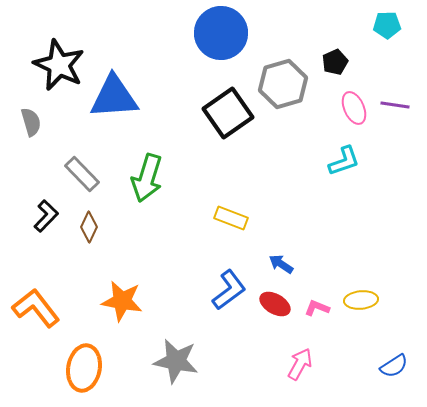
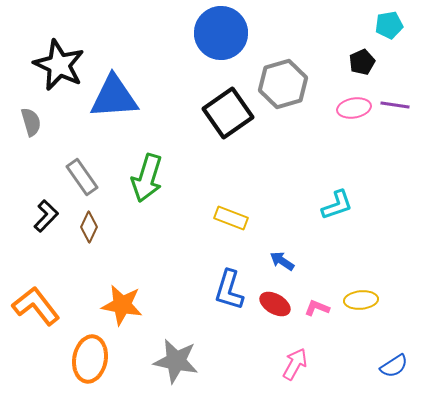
cyan pentagon: moved 2 px right; rotated 8 degrees counterclockwise
black pentagon: moved 27 px right
pink ellipse: rotated 76 degrees counterclockwise
cyan L-shape: moved 7 px left, 44 px down
gray rectangle: moved 3 px down; rotated 9 degrees clockwise
blue arrow: moved 1 px right, 3 px up
blue L-shape: rotated 144 degrees clockwise
orange star: moved 4 px down
orange L-shape: moved 2 px up
pink arrow: moved 5 px left
orange ellipse: moved 6 px right, 9 px up
